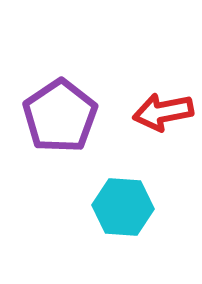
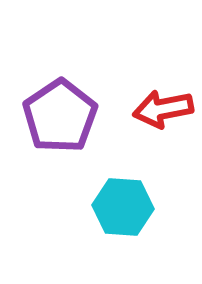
red arrow: moved 3 px up
